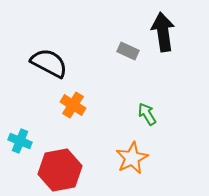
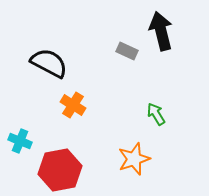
black arrow: moved 2 px left, 1 px up; rotated 6 degrees counterclockwise
gray rectangle: moved 1 px left
green arrow: moved 9 px right
orange star: moved 2 px right, 1 px down; rotated 8 degrees clockwise
